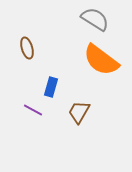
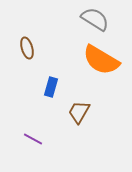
orange semicircle: rotated 6 degrees counterclockwise
purple line: moved 29 px down
